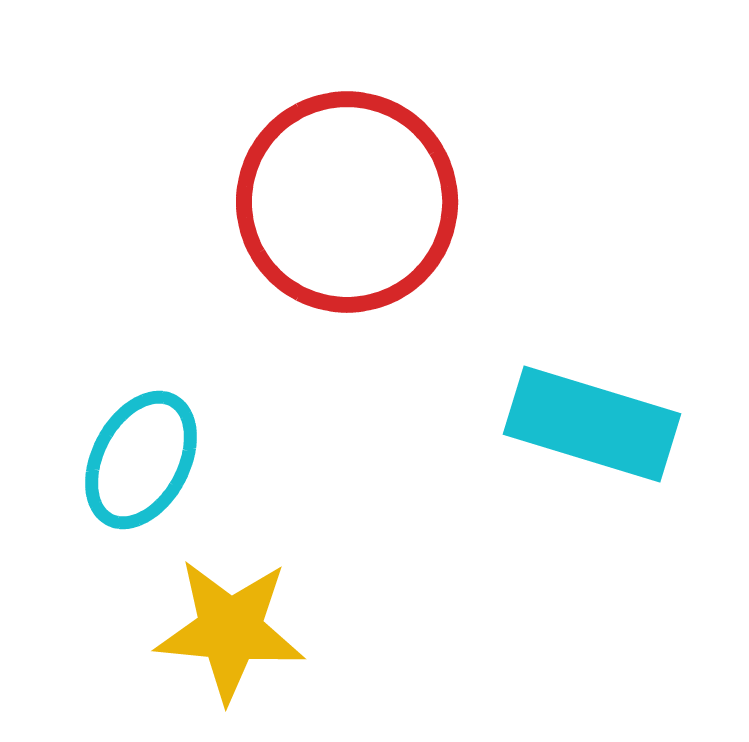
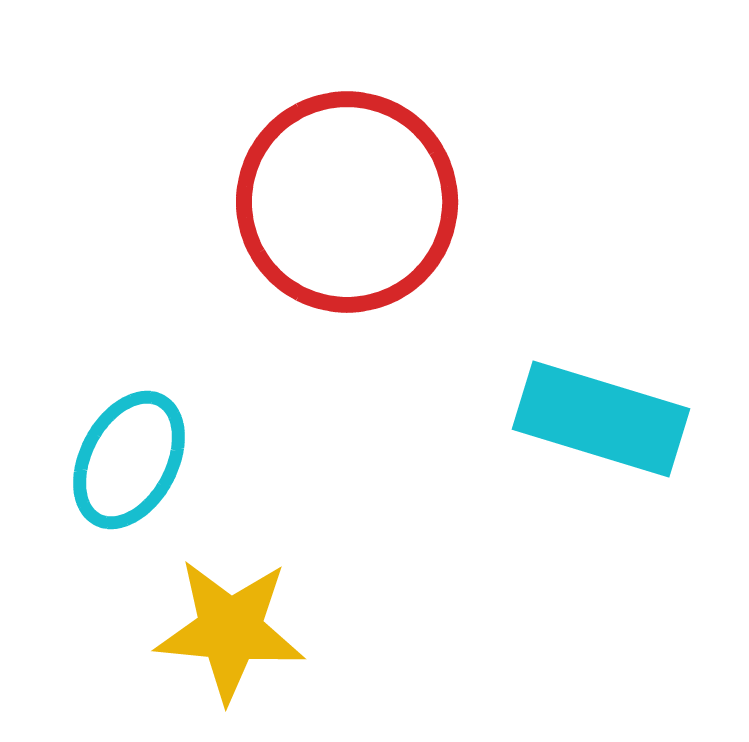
cyan rectangle: moved 9 px right, 5 px up
cyan ellipse: moved 12 px left
